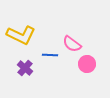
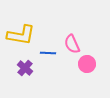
yellow L-shape: rotated 16 degrees counterclockwise
pink semicircle: rotated 30 degrees clockwise
blue line: moved 2 px left, 2 px up
